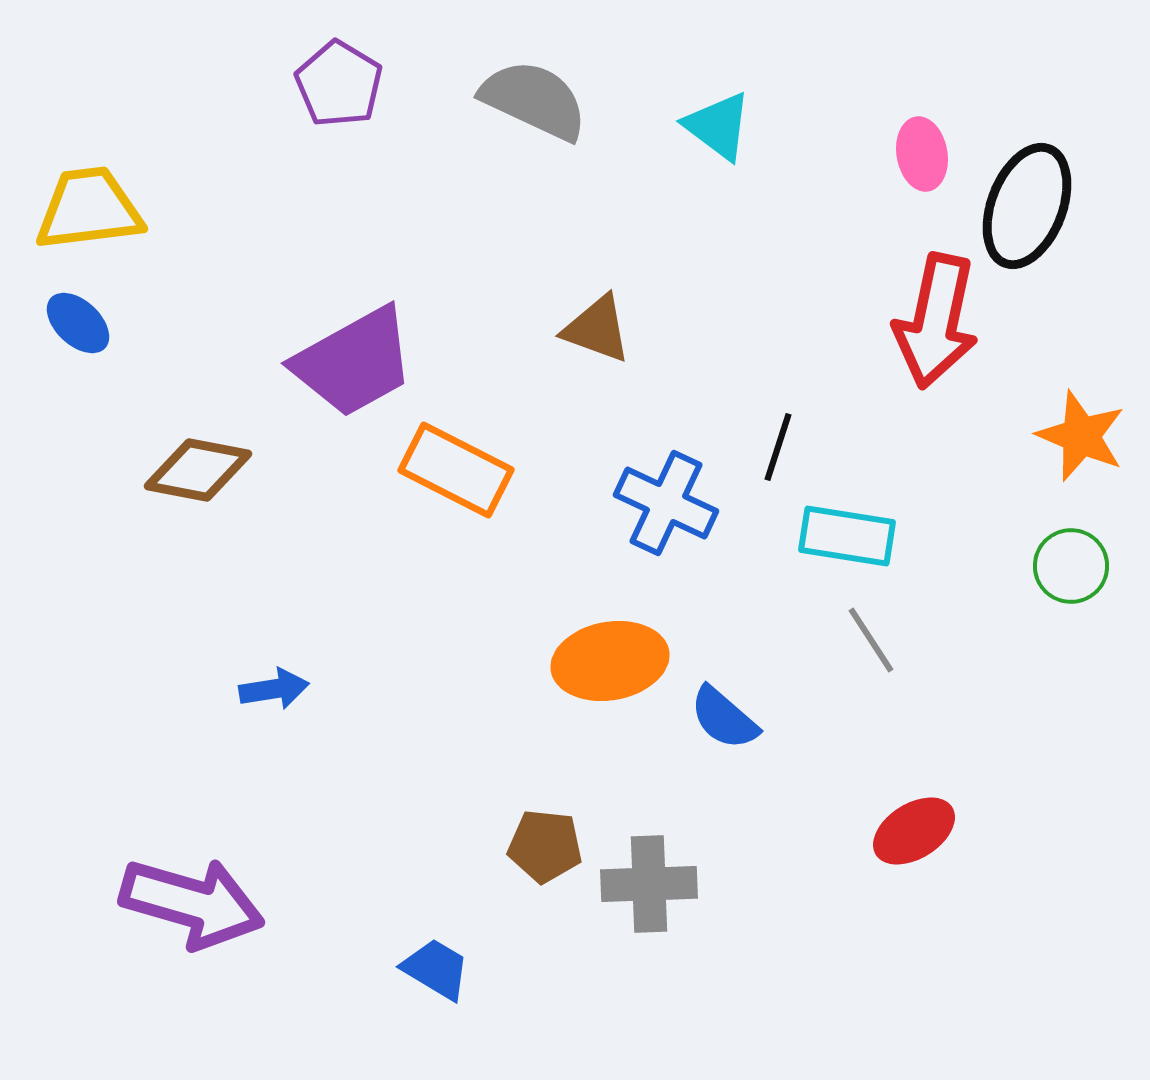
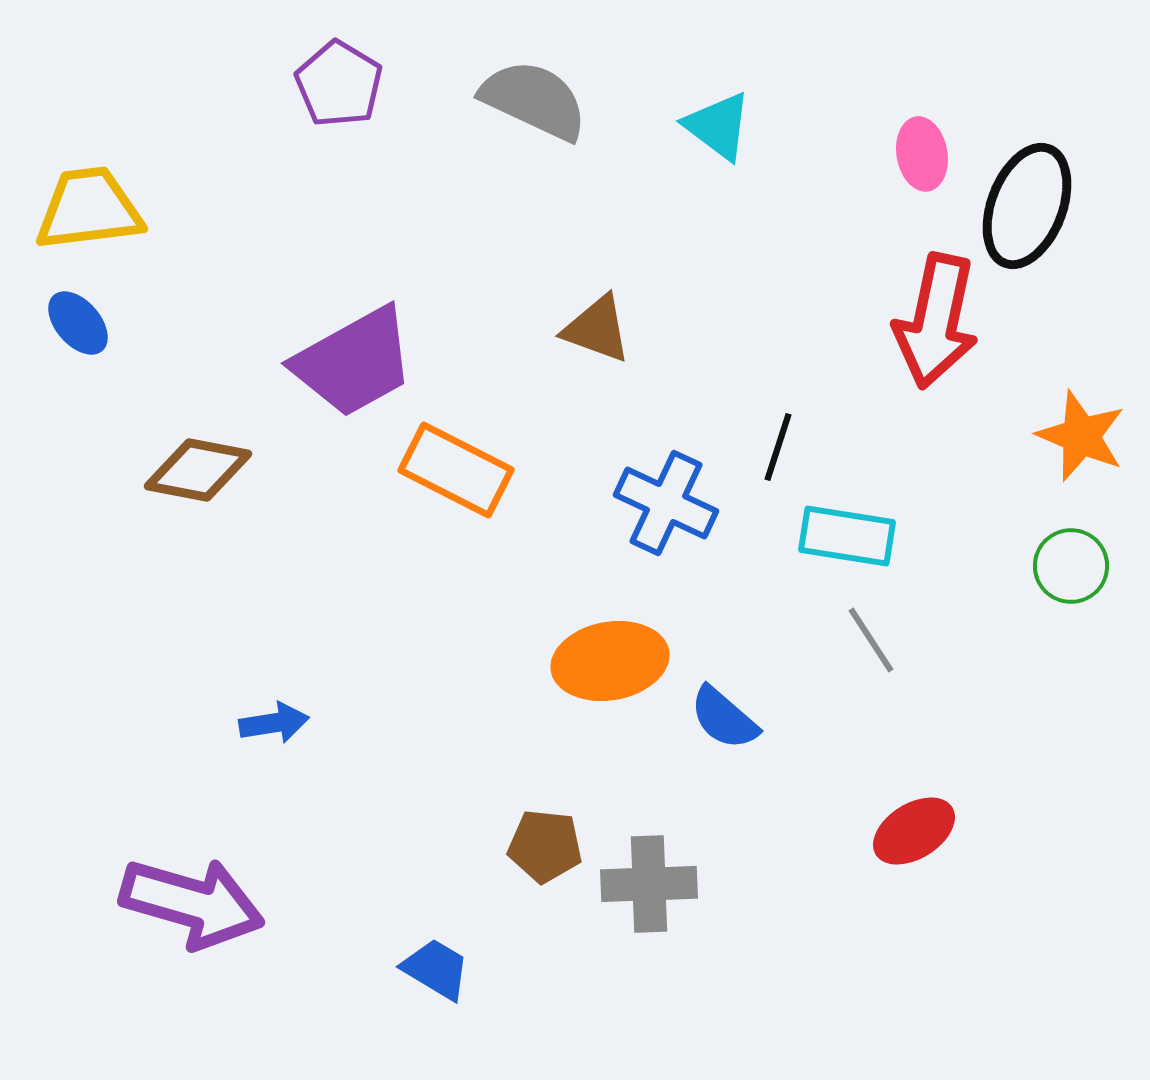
blue ellipse: rotated 6 degrees clockwise
blue arrow: moved 34 px down
